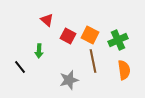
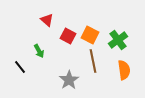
green cross: rotated 12 degrees counterclockwise
green arrow: rotated 32 degrees counterclockwise
gray star: rotated 18 degrees counterclockwise
